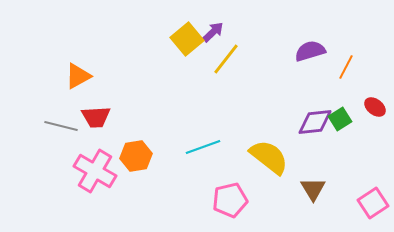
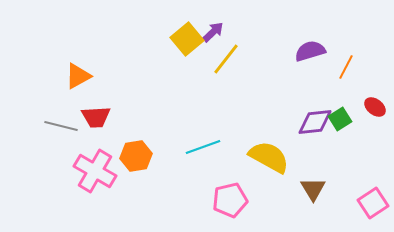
yellow semicircle: rotated 9 degrees counterclockwise
